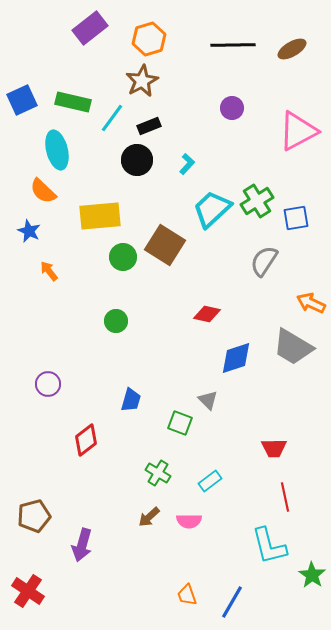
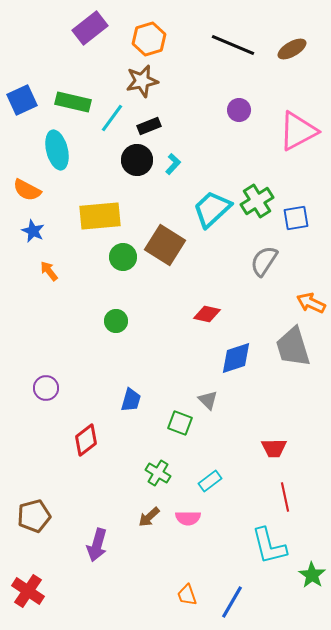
black line at (233, 45): rotated 24 degrees clockwise
brown star at (142, 81): rotated 16 degrees clockwise
purple circle at (232, 108): moved 7 px right, 2 px down
cyan L-shape at (187, 164): moved 14 px left
orange semicircle at (43, 191): moved 16 px left, 1 px up; rotated 16 degrees counterclockwise
blue star at (29, 231): moved 4 px right
gray trapezoid at (293, 347): rotated 42 degrees clockwise
purple circle at (48, 384): moved 2 px left, 4 px down
pink semicircle at (189, 521): moved 1 px left, 3 px up
purple arrow at (82, 545): moved 15 px right
